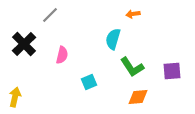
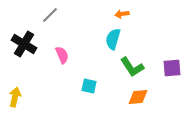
orange arrow: moved 11 px left
black cross: rotated 15 degrees counterclockwise
pink semicircle: rotated 36 degrees counterclockwise
purple square: moved 3 px up
cyan square: moved 4 px down; rotated 35 degrees clockwise
